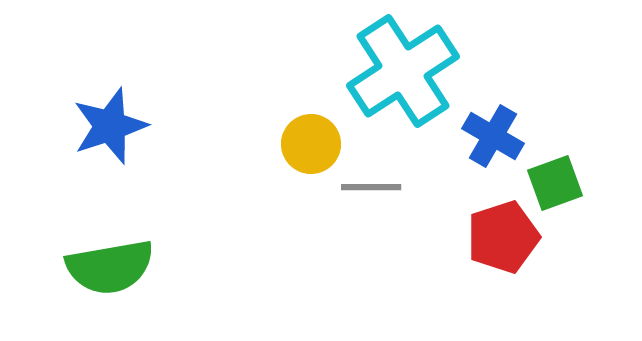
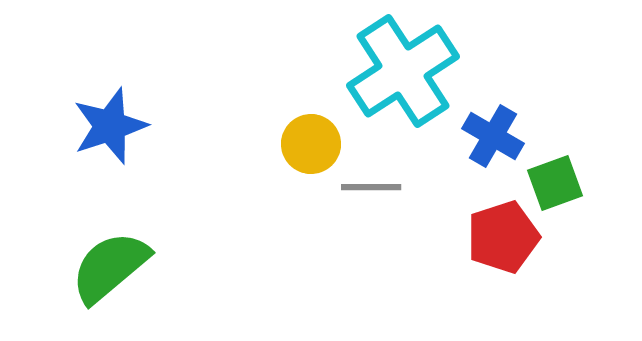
green semicircle: rotated 150 degrees clockwise
